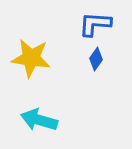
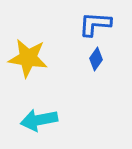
yellow star: moved 3 px left
cyan arrow: rotated 27 degrees counterclockwise
